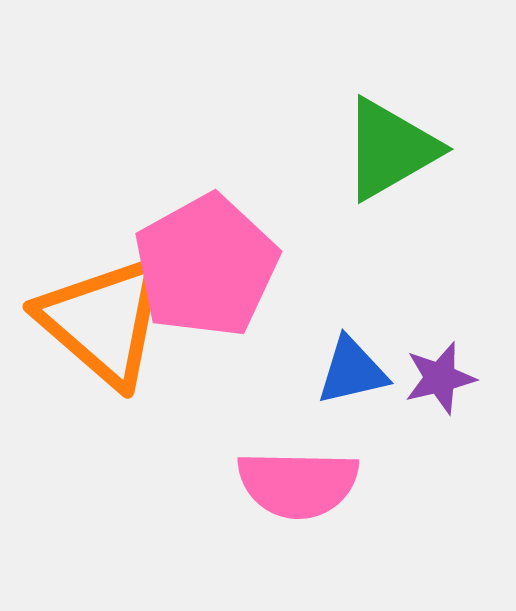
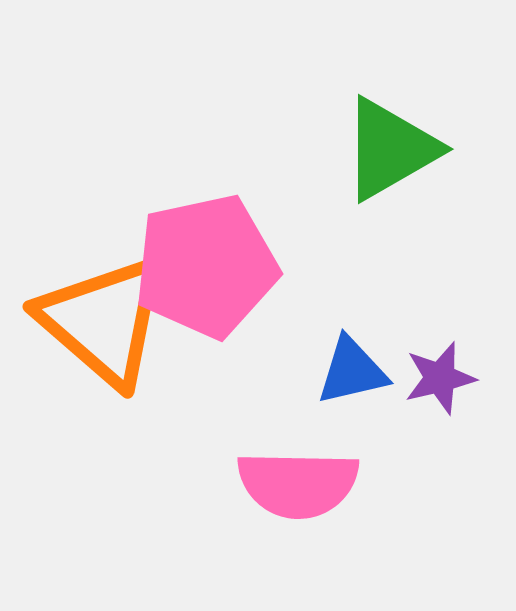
pink pentagon: rotated 17 degrees clockwise
